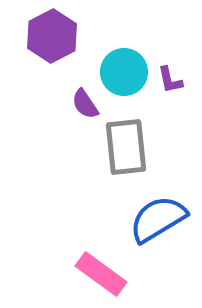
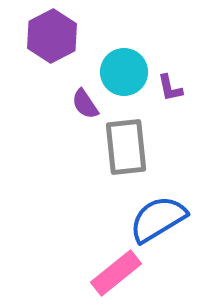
purple L-shape: moved 8 px down
pink rectangle: moved 15 px right, 1 px up; rotated 75 degrees counterclockwise
